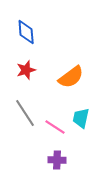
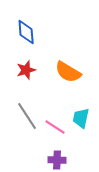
orange semicircle: moved 3 px left, 5 px up; rotated 68 degrees clockwise
gray line: moved 2 px right, 3 px down
